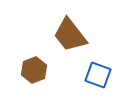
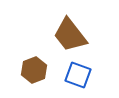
blue square: moved 20 px left
